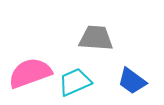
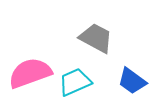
gray trapezoid: rotated 24 degrees clockwise
